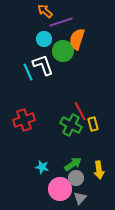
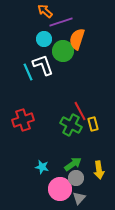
red cross: moved 1 px left
gray triangle: moved 1 px left
